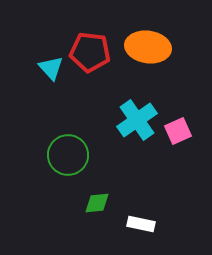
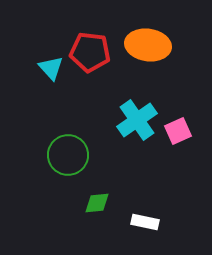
orange ellipse: moved 2 px up
white rectangle: moved 4 px right, 2 px up
